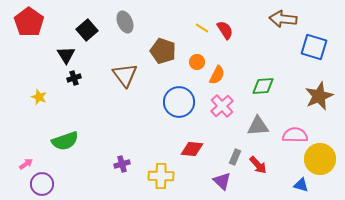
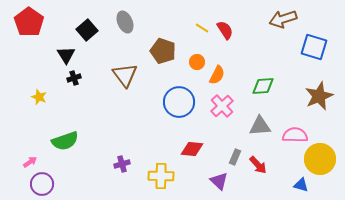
brown arrow: rotated 24 degrees counterclockwise
gray triangle: moved 2 px right
pink arrow: moved 4 px right, 2 px up
purple triangle: moved 3 px left
